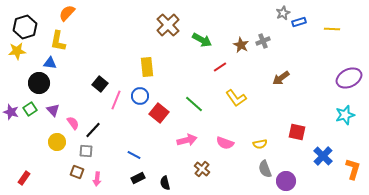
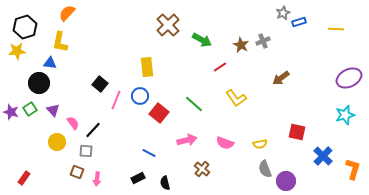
yellow line at (332, 29): moved 4 px right
yellow L-shape at (58, 41): moved 2 px right, 1 px down
blue line at (134, 155): moved 15 px right, 2 px up
